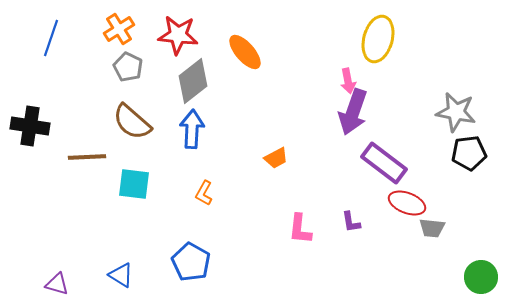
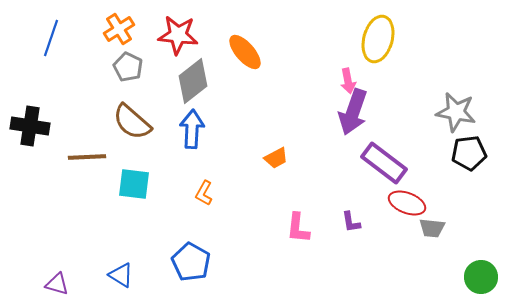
pink L-shape: moved 2 px left, 1 px up
